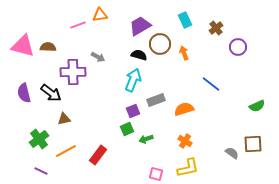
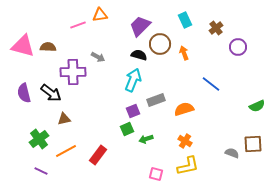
purple trapezoid: rotated 15 degrees counterclockwise
gray semicircle: rotated 16 degrees counterclockwise
yellow L-shape: moved 2 px up
